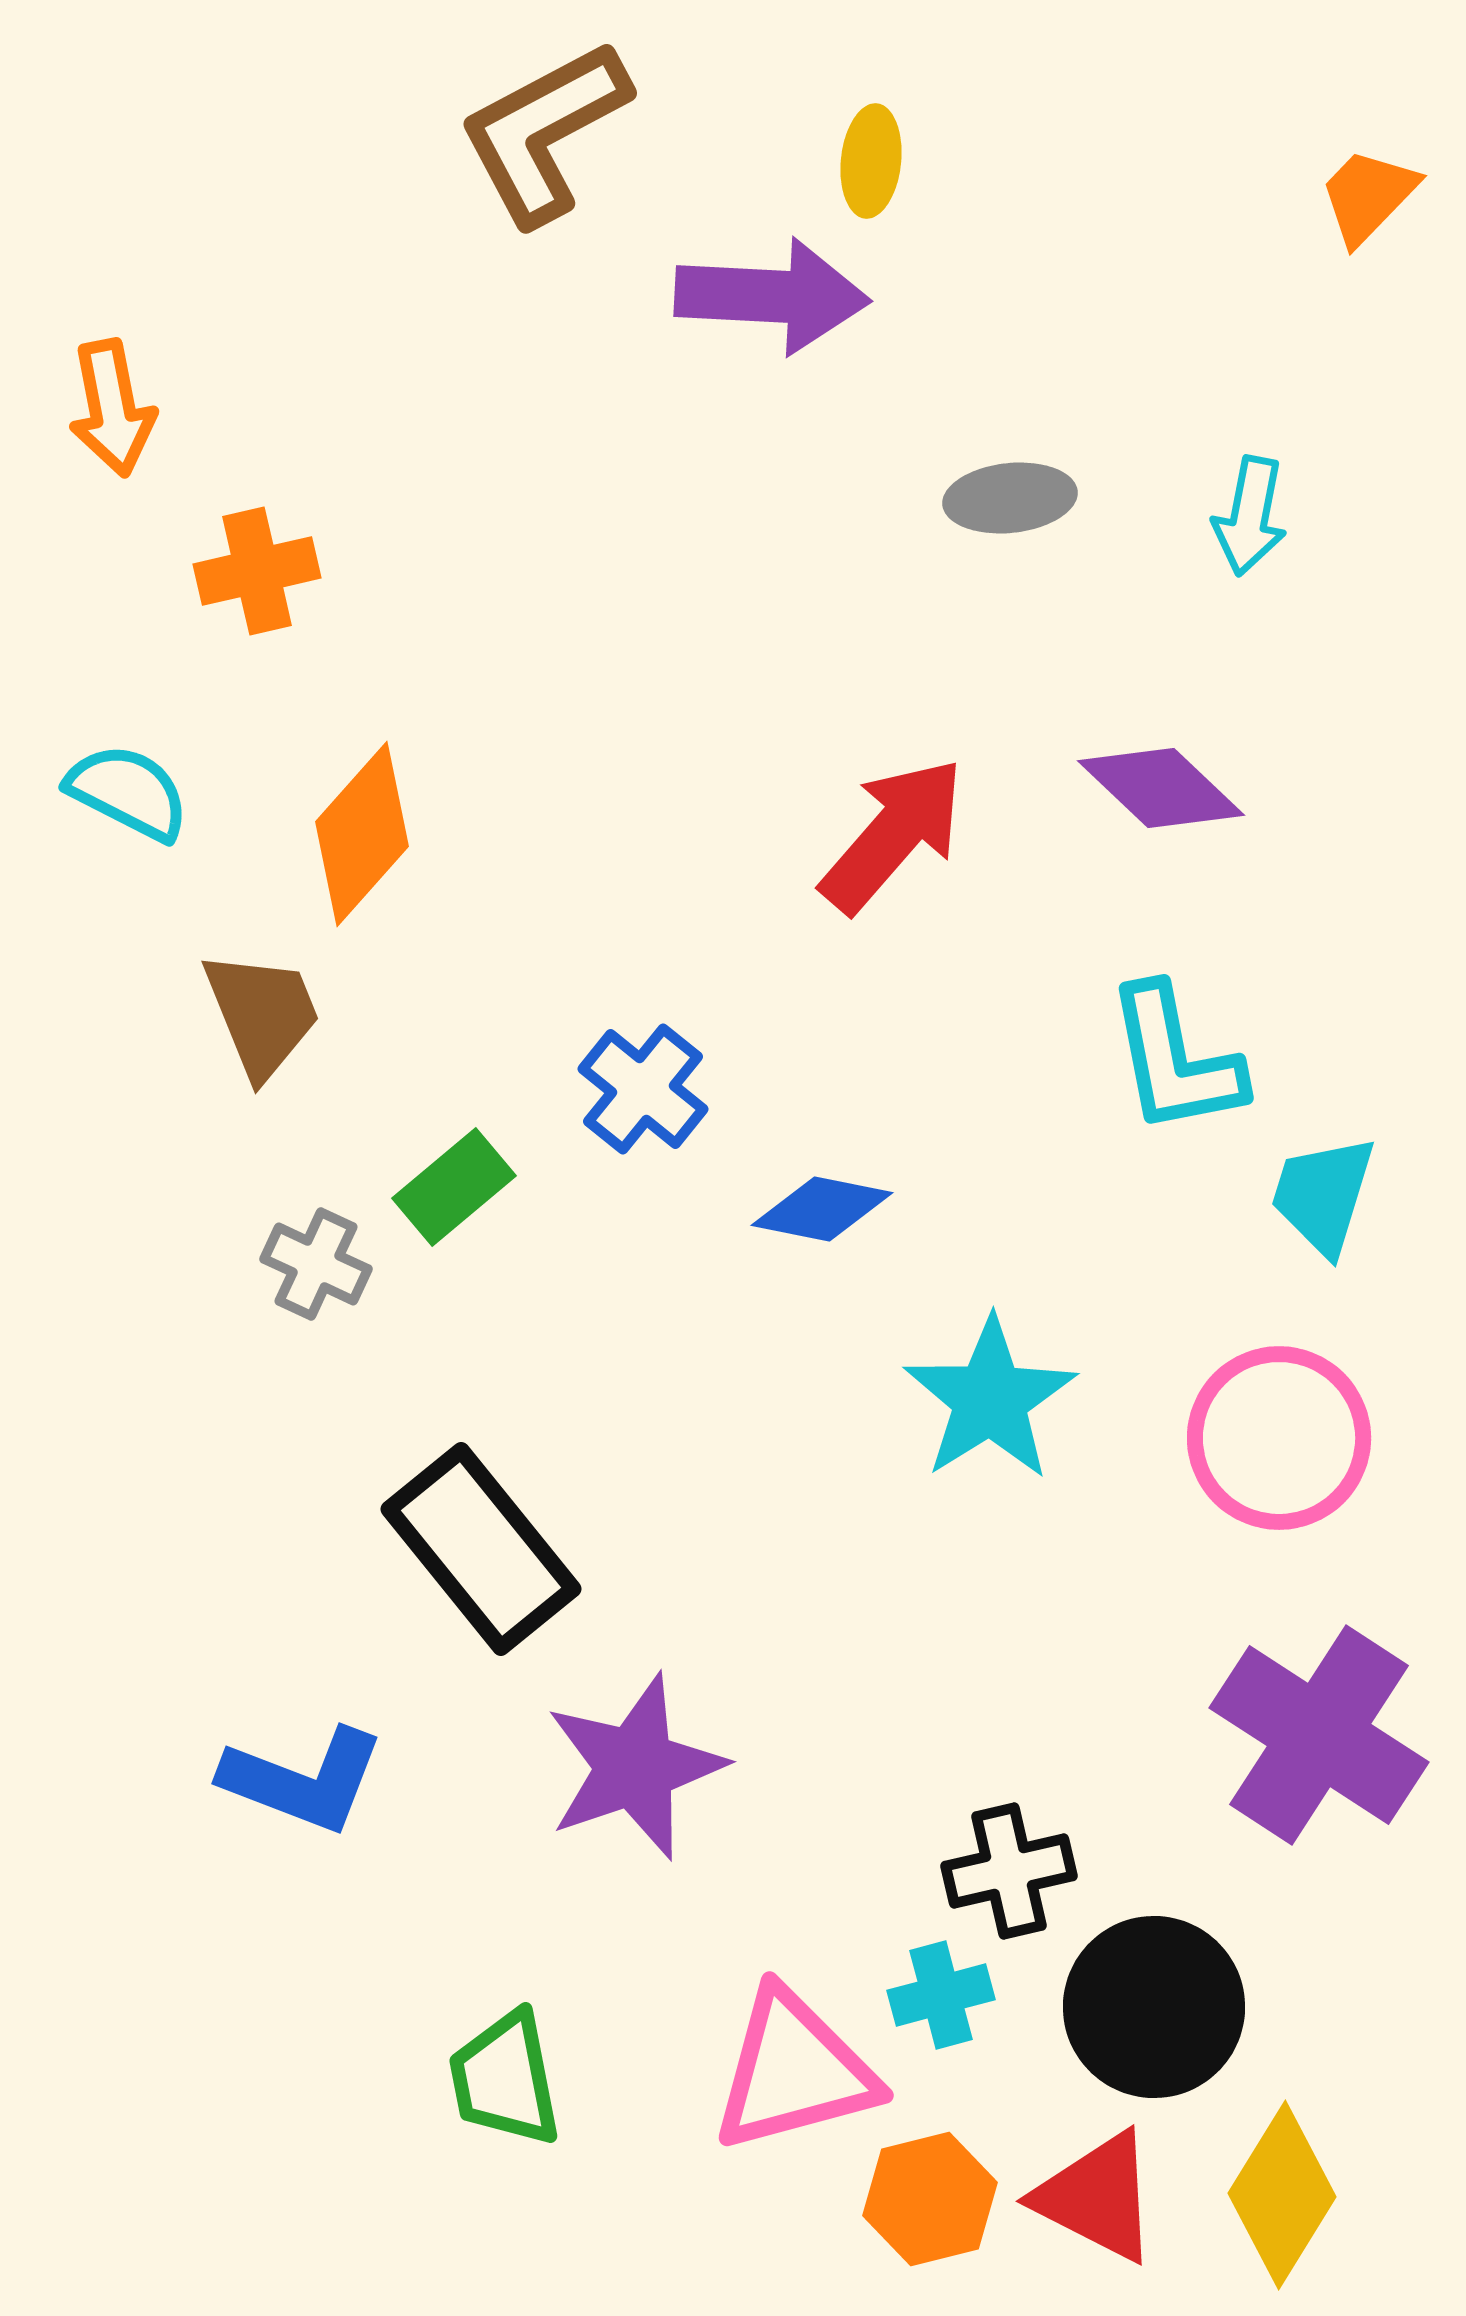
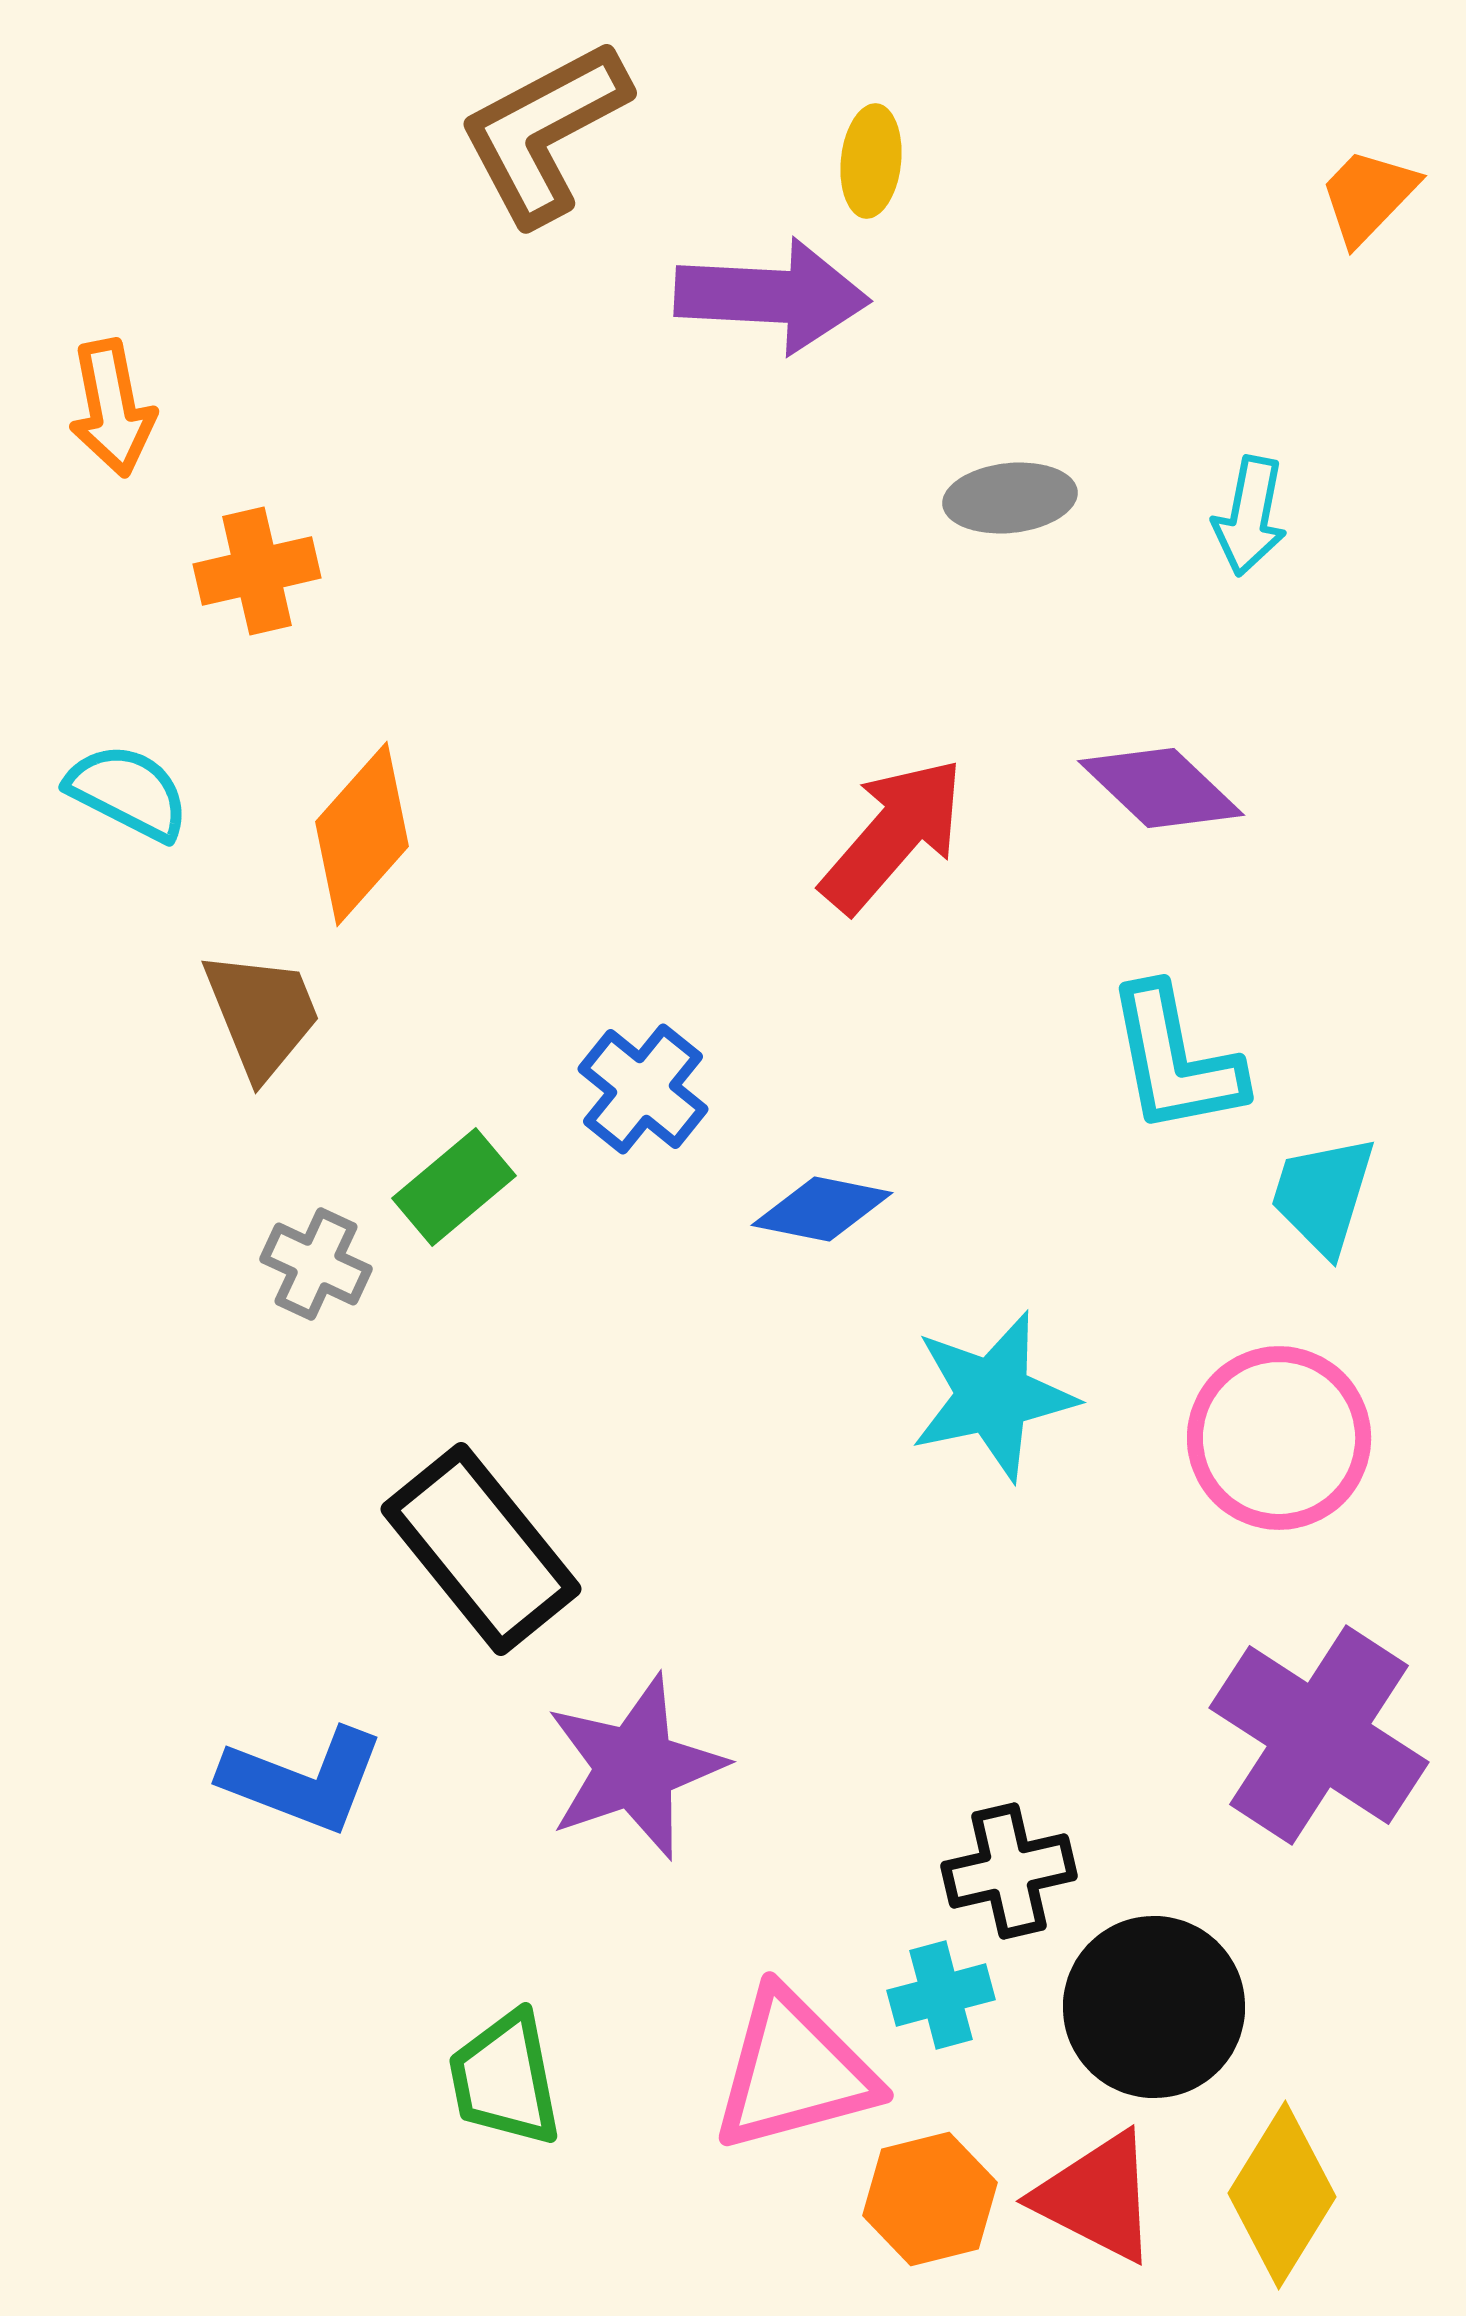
cyan star: moved 3 px right, 3 px up; rotated 20 degrees clockwise
